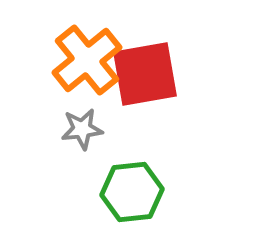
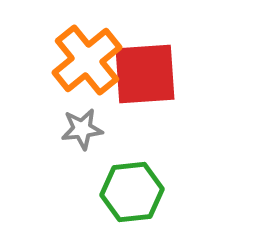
red square: rotated 6 degrees clockwise
